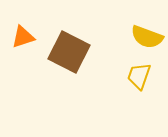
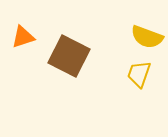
brown square: moved 4 px down
yellow trapezoid: moved 2 px up
